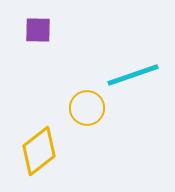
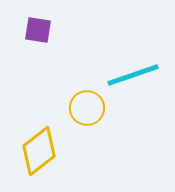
purple square: rotated 8 degrees clockwise
